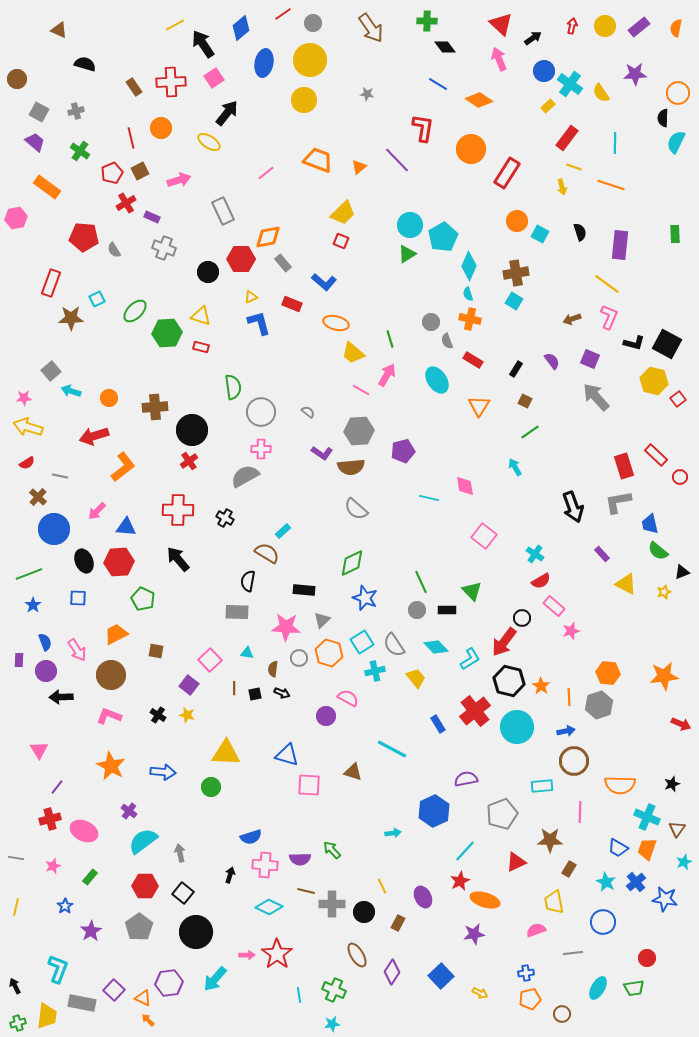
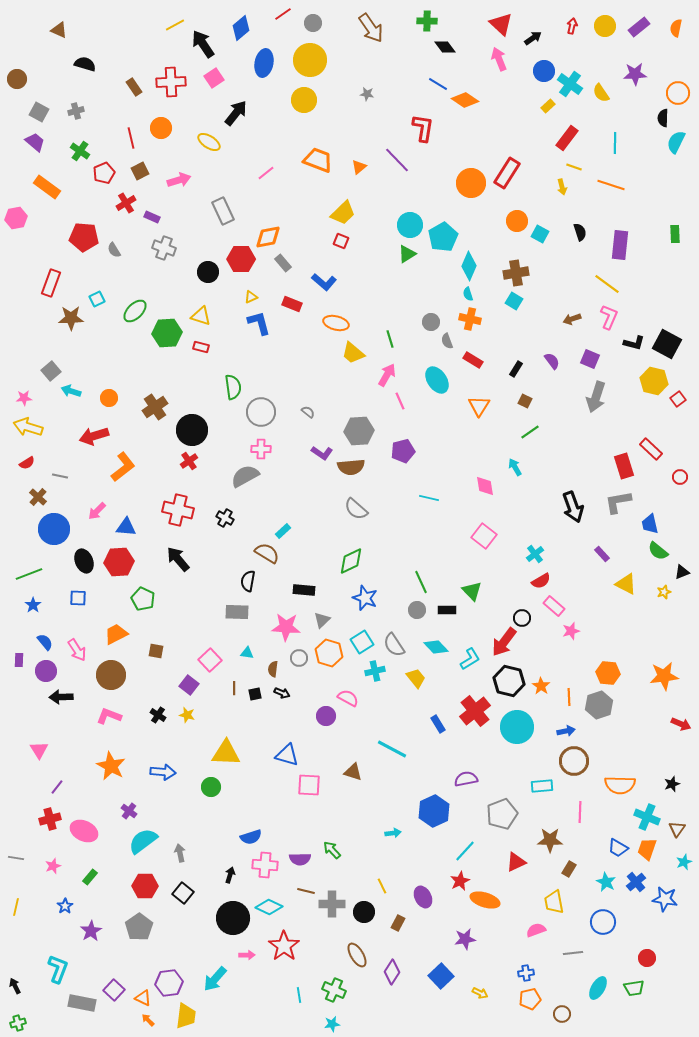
orange diamond at (479, 100): moved 14 px left
black arrow at (227, 113): moved 9 px right
orange circle at (471, 149): moved 34 px down
red pentagon at (112, 173): moved 8 px left
pink line at (361, 390): moved 39 px right, 11 px down; rotated 36 degrees clockwise
gray arrow at (596, 397): rotated 120 degrees counterclockwise
brown cross at (155, 407): rotated 30 degrees counterclockwise
red rectangle at (656, 455): moved 5 px left, 6 px up
pink diamond at (465, 486): moved 20 px right
red cross at (178, 510): rotated 12 degrees clockwise
cyan cross at (535, 554): rotated 18 degrees clockwise
green diamond at (352, 563): moved 1 px left, 2 px up
blue semicircle at (45, 642): rotated 18 degrees counterclockwise
black circle at (196, 932): moved 37 px right, 14 px up
purple star at (474, 934): moved 9 px left, 5 px down
red star at (277, 954): moved 7 px right, 8 px up
yellow trapezoid at (47, 1016): moved 139 px right
